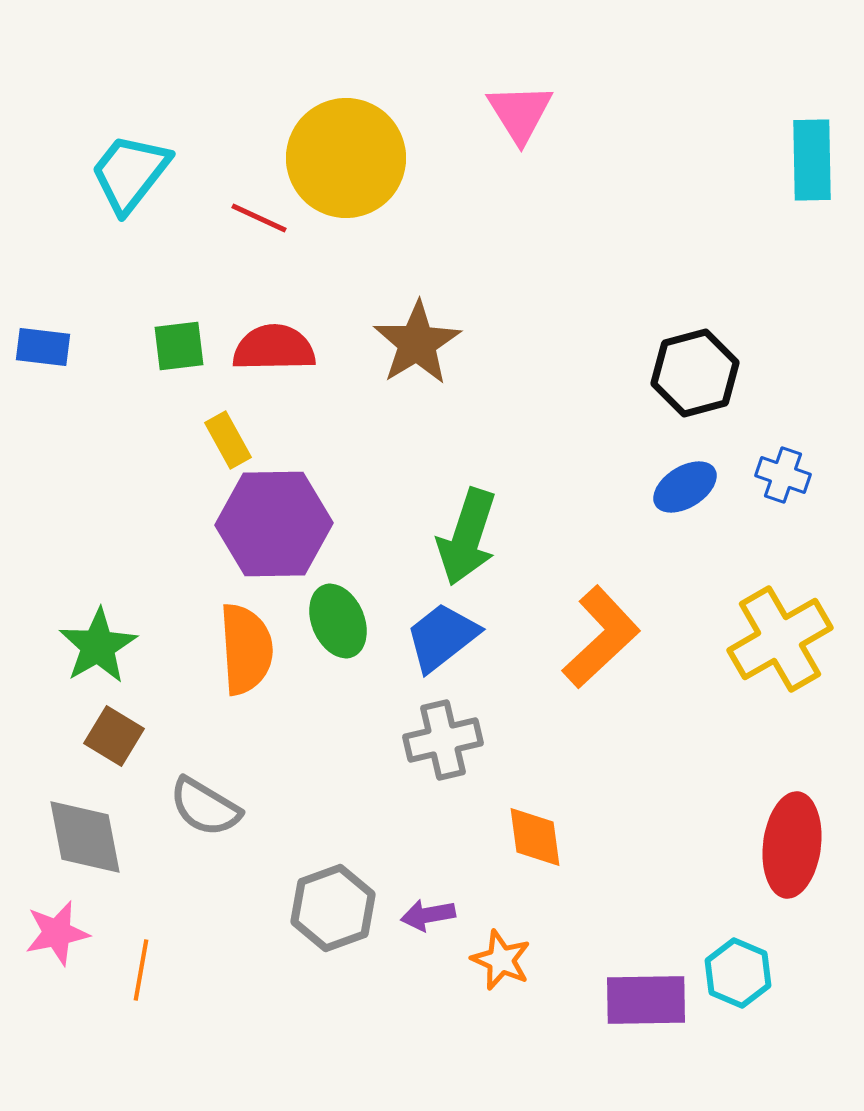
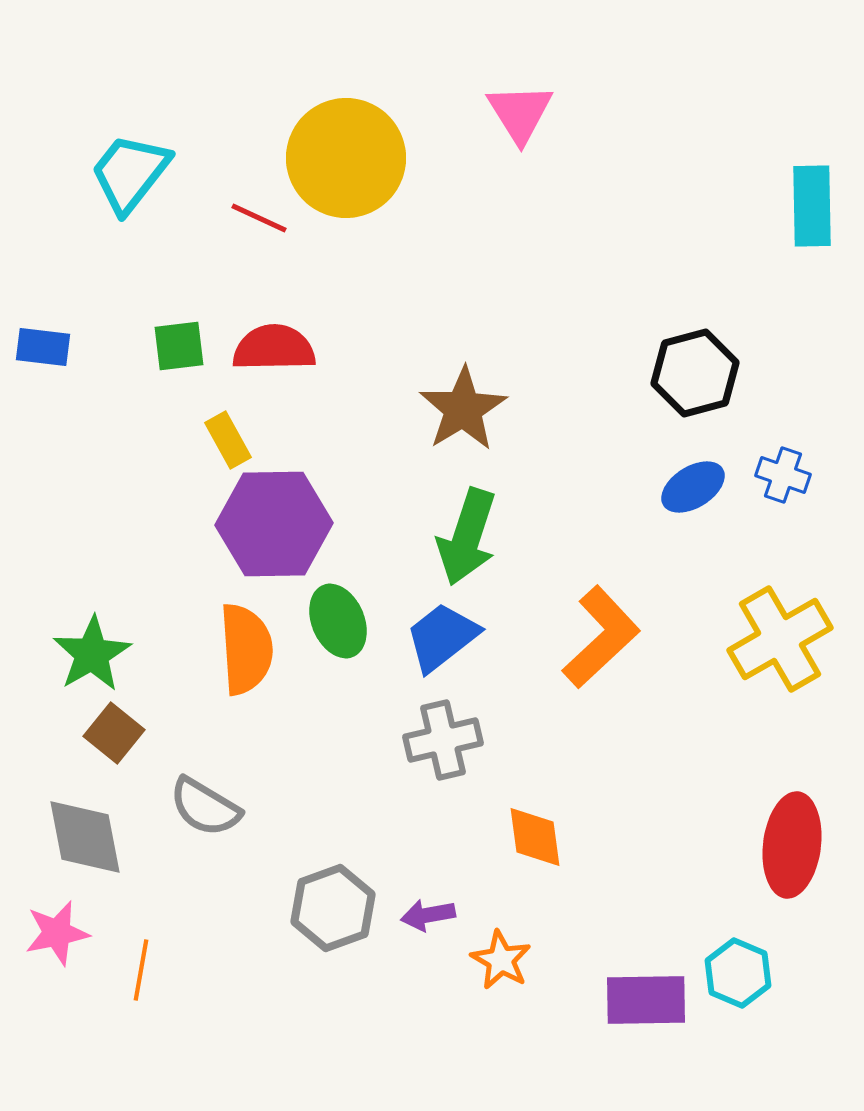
cyan rectangle: moved 46 px down
brown star: moved 46 px right, 66 px down
blue ellipse: moved 8 px right
green star: moved 6 px left, 8 px down
brown square: moved 3 px up; rotated 8 degrees clockwise
orange star: rotated 6 degrees clockwise
